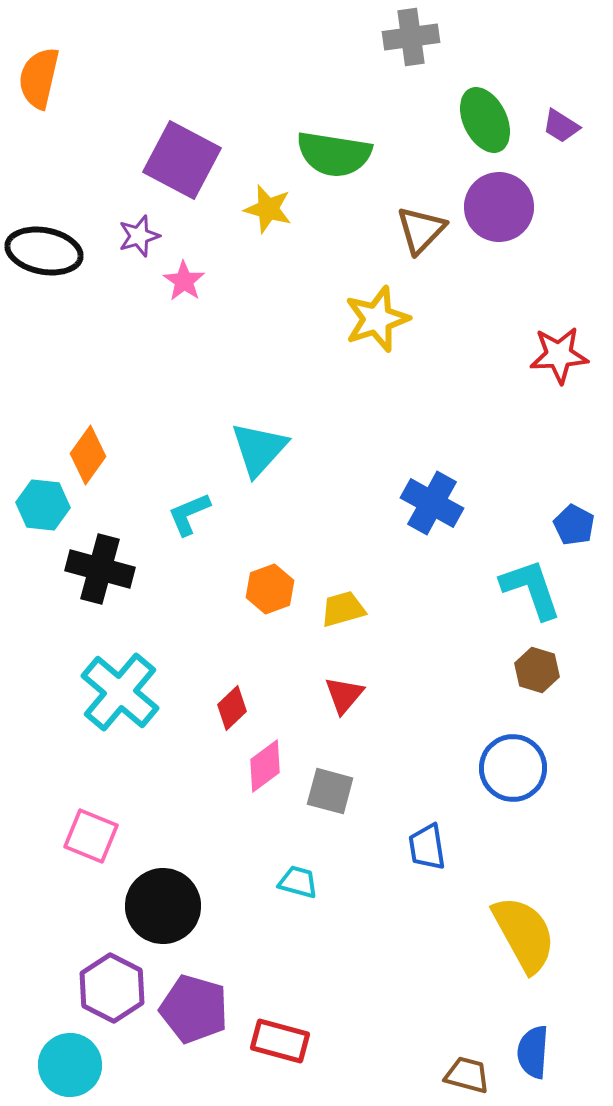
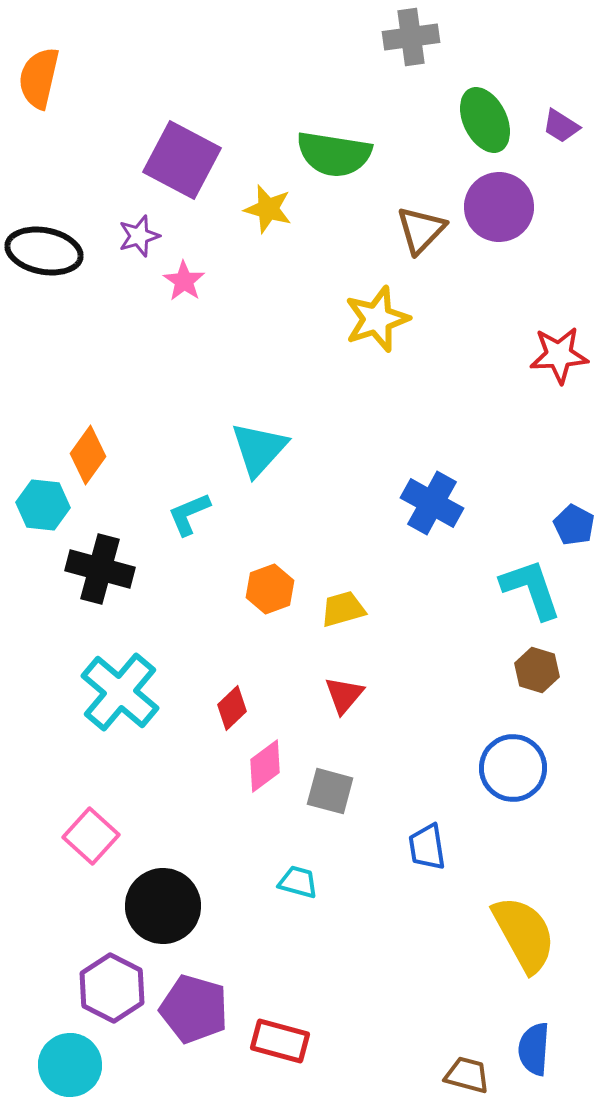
pink square at (91, 836): rotated 20 degrees clockwise
blue semicircle at (533, 1052): moved 1 px right, 3 px up
